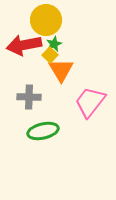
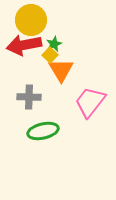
yellow circle: moved 15 px left
